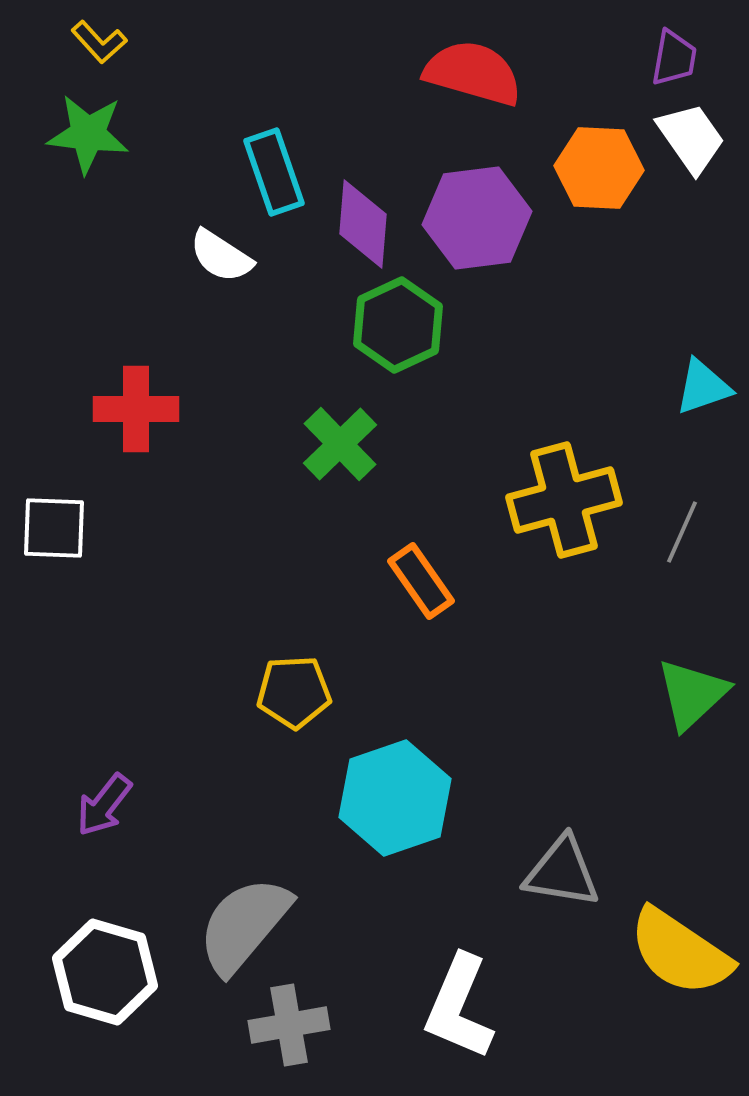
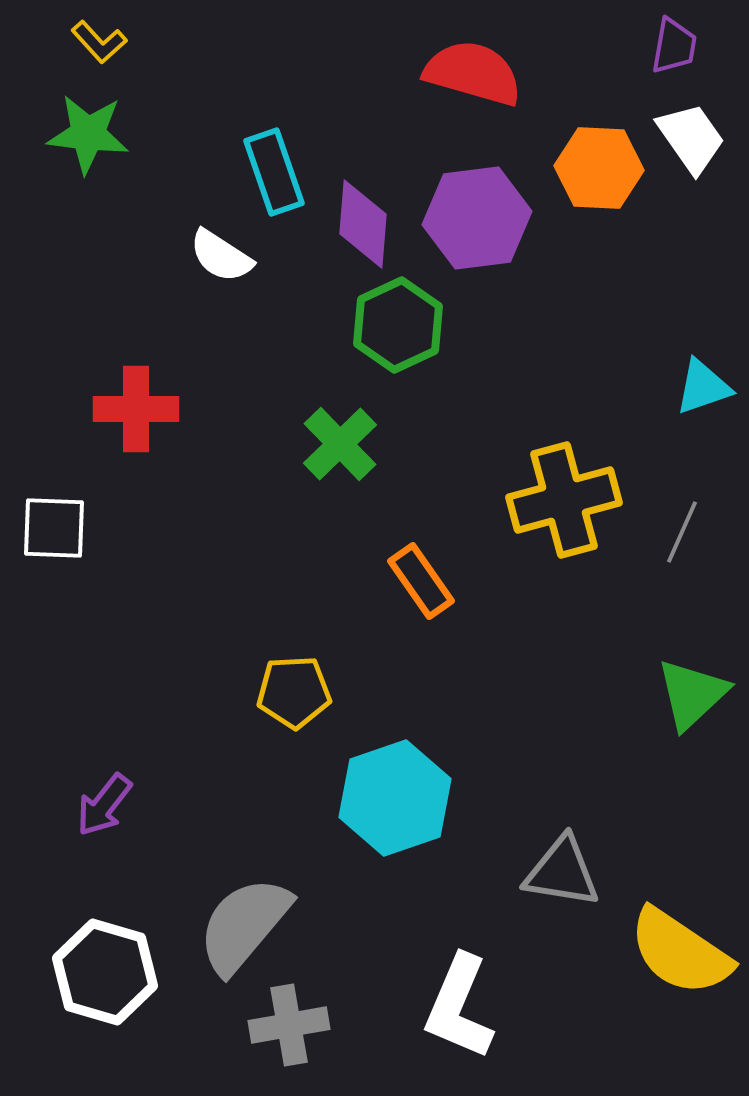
purple trapezoid: moved 12 px up
